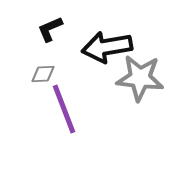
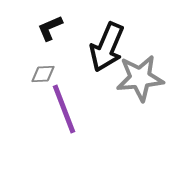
black L-shape: moved 1 px up
black arrow: rotated 57 degrees counterclockwise
gray star: rotated 12 degrees counterclockwise
